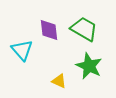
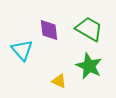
green trapezoid: moved 5 px right
